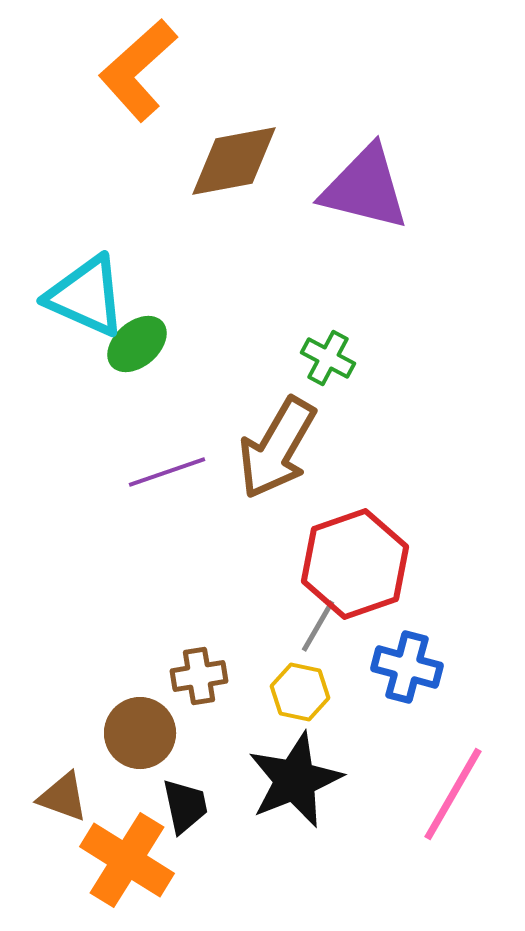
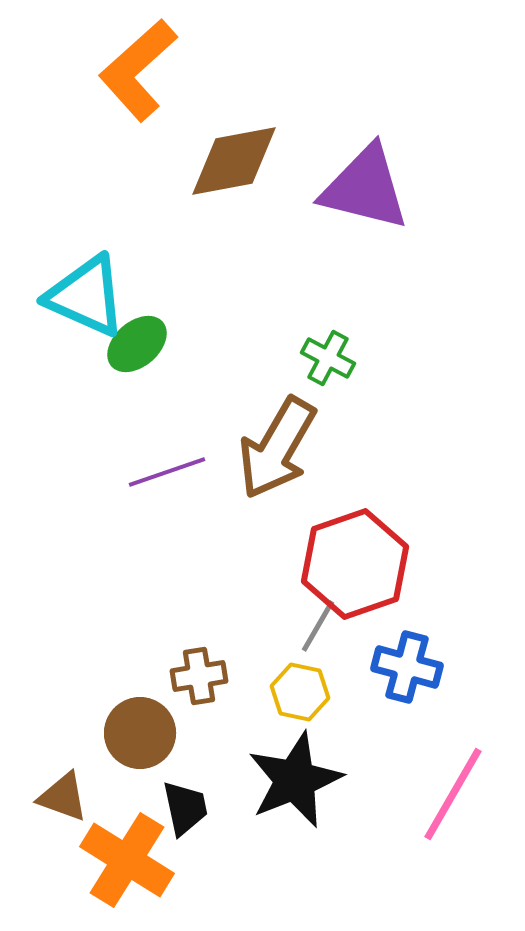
black trapezoid: moved 2 px down
